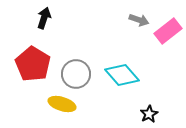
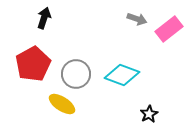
gray arrow: moved 2 px left, 1 px up
pink rectangle: moved 1 px right, 2 px up
red pentagon: rotated 12 degrees clockwise
cyan diamond: rotated 28 degrees counterclockwise
yellow ellipse: rotated 16 degrees clockwise
